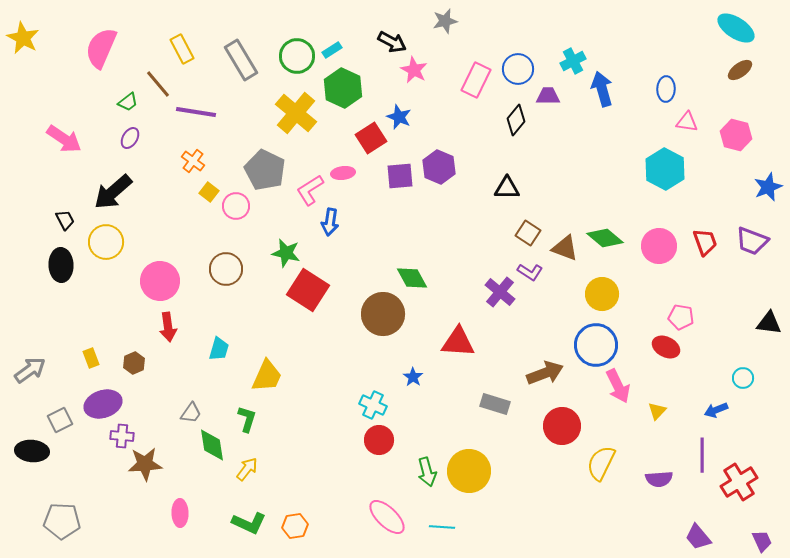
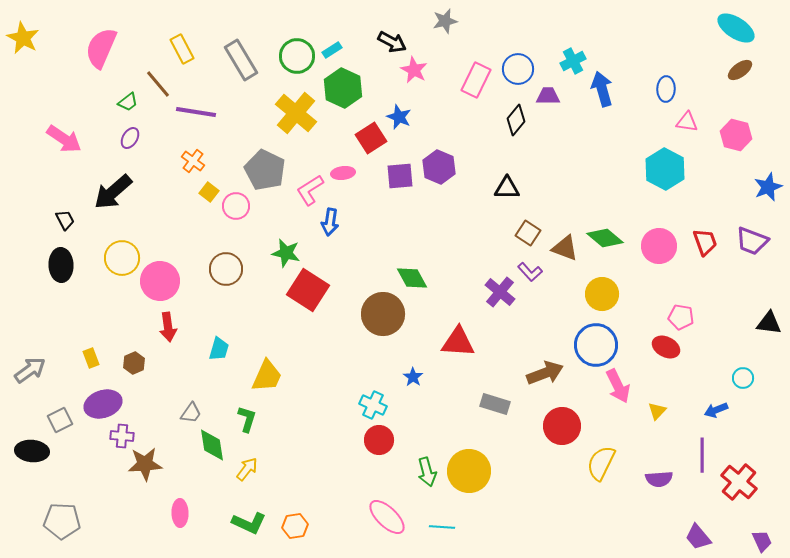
yellow circle at (106, 242): moved 16 px right, 16 px down
purple L-shape at (530, 272): rotated 15 degrees clockwise
red cross at (739, 482): rotated 18 degrees counterclockwise
